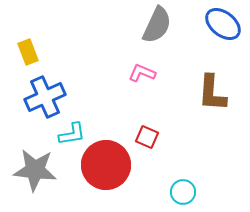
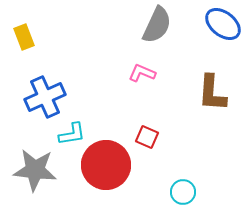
yellow rectangle: moved 4 px left, 15 px up
